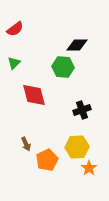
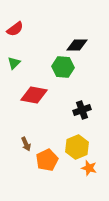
red diamond: rotated 64 degrees counterclockwise
yellow hexagon: rotated 20 degrees counterclockwise
orange star: rotated 21 degrees counterclockwise
